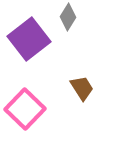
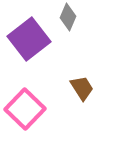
gray diamond: rotated 8 degrees counterclockwise
